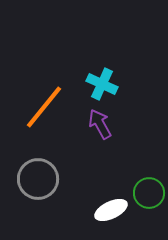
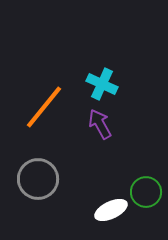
green circle: moved 3 px left, 1 px up
